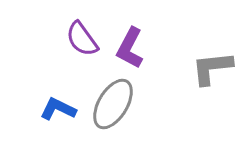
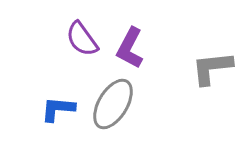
blue L-shape: rotated 21 degrees counterclockwise
